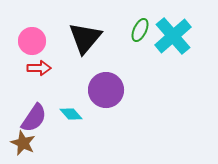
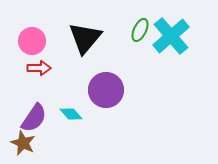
cyan cross: moved 2 px left
